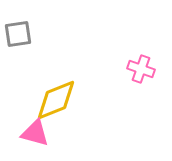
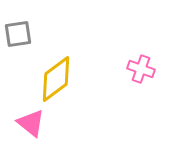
yellow diamond: moved 21 px up; rotated 15 degrees counterclockwise
pink triangle: moved 4 px left, 10 px up; rotated 24 degrees clockwise
